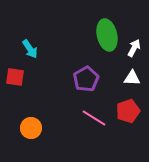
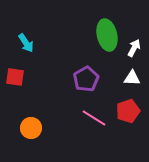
cyan arrow: moved 4 px left, 6 px up
